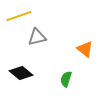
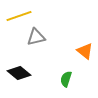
gray triangle: moved 1 px left
orange triangle: moved 2 px down
black diamond: moved 2 px left
